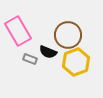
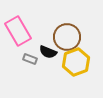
brown circle: moved 1 px left, 2 px down
